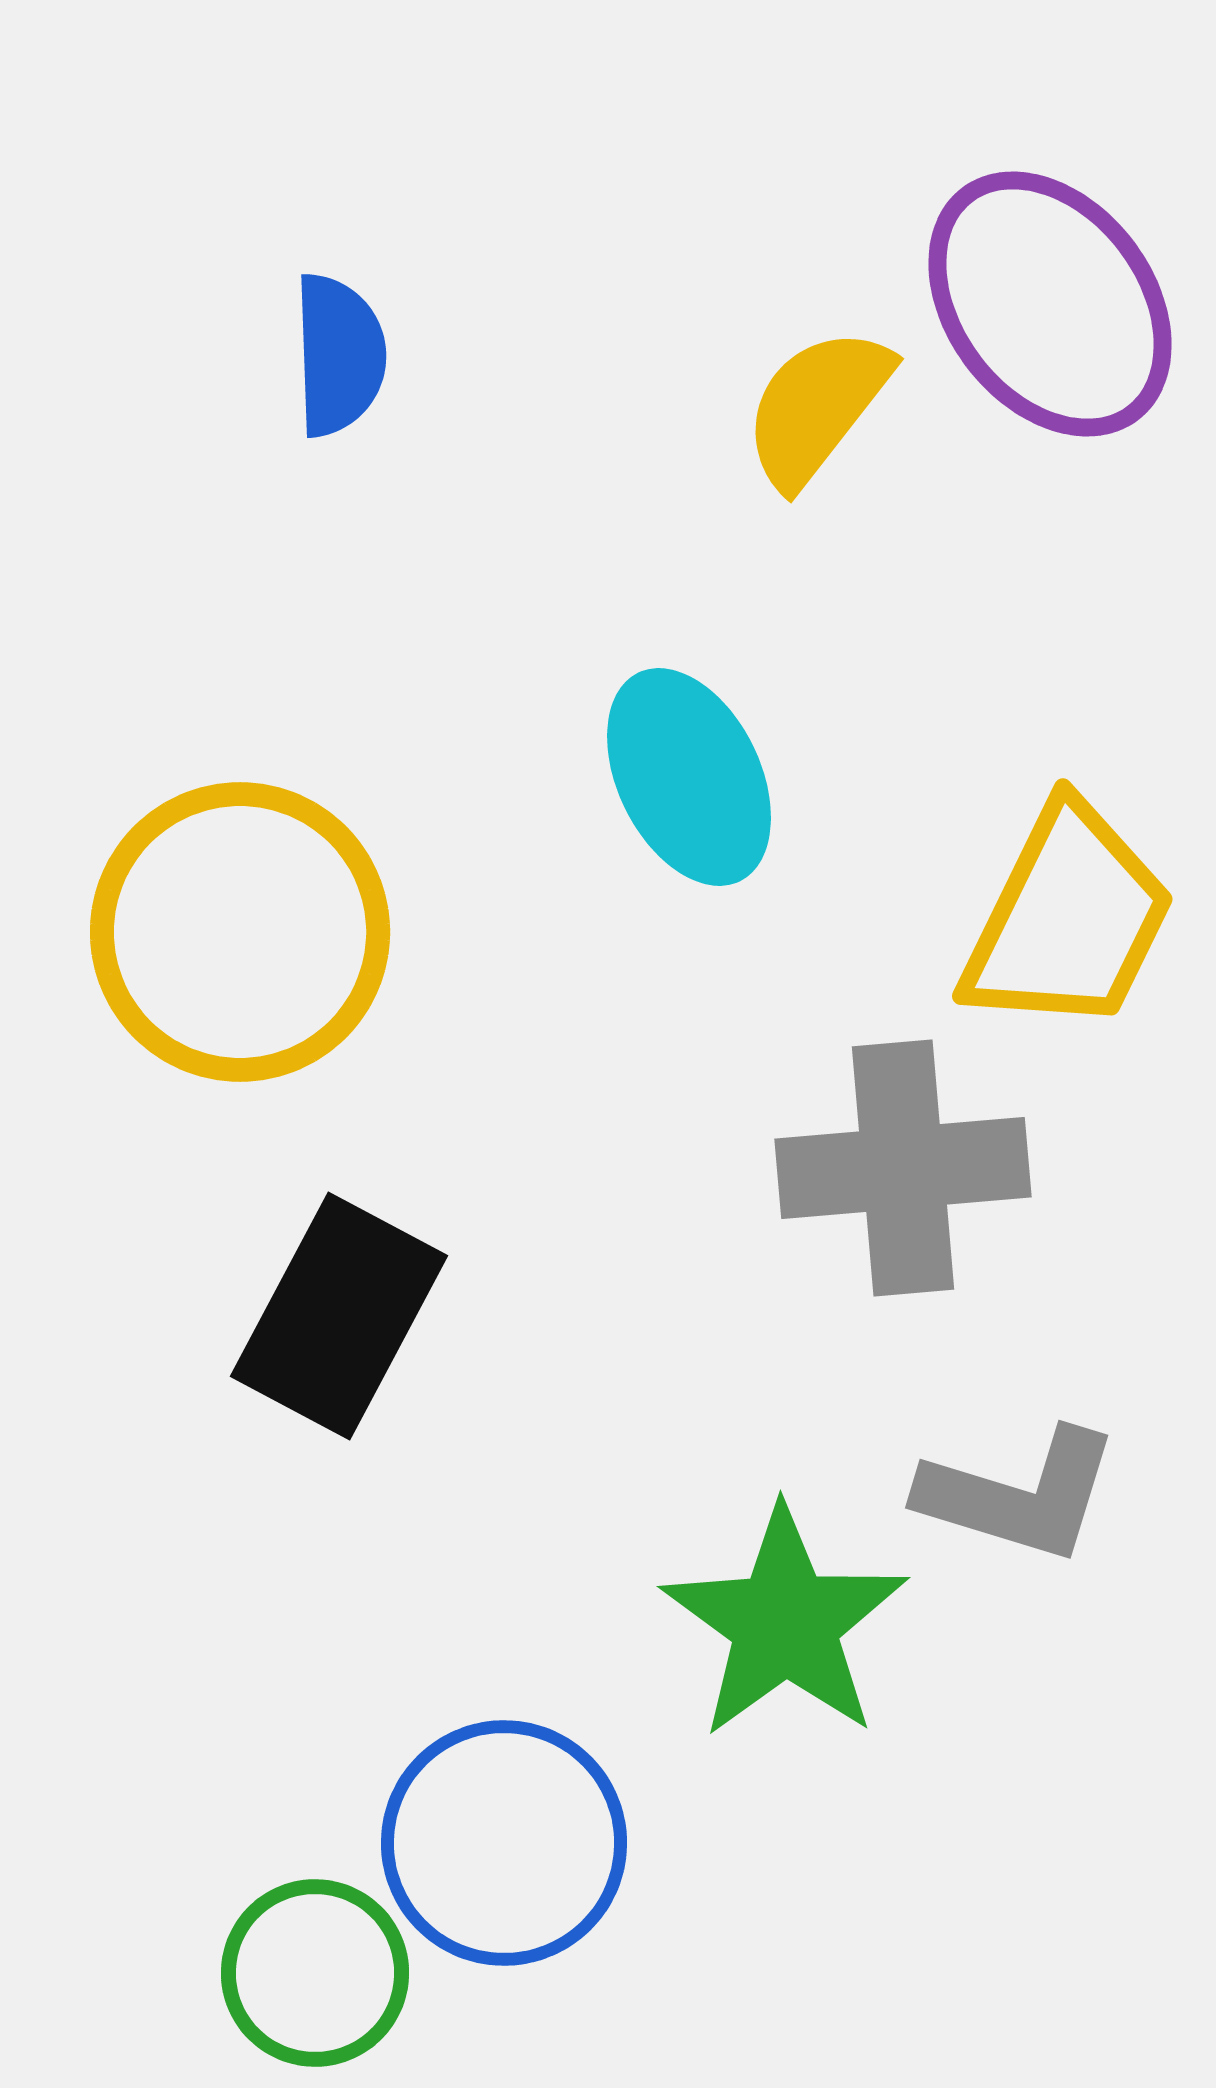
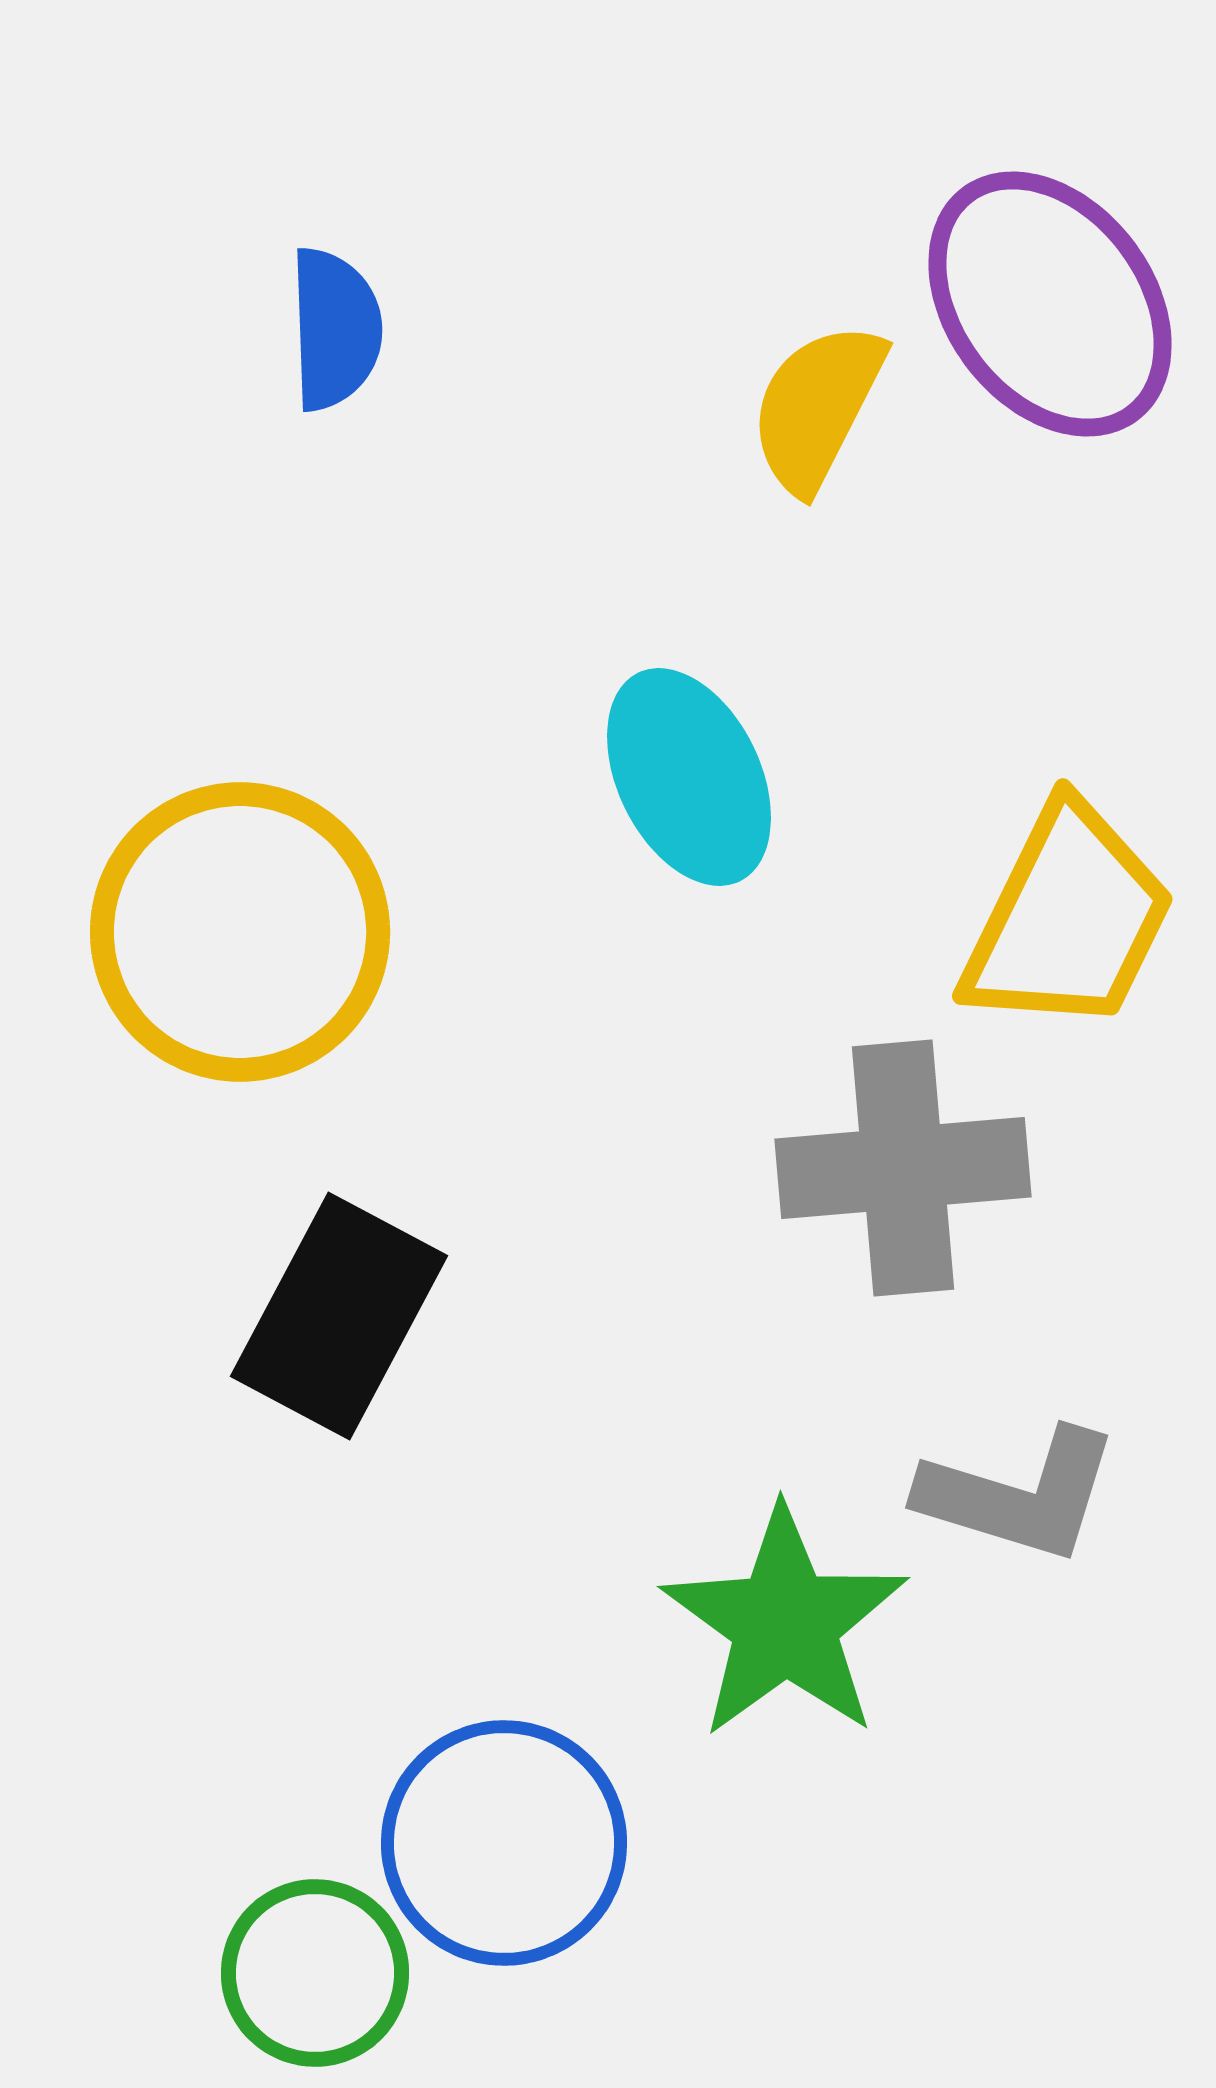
blue semicircle: moved 4 px left, 26 px up
yellow semicircle: rotated 11 degrees counterclockwise
